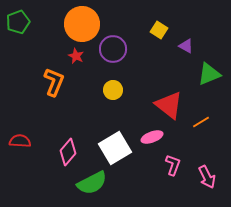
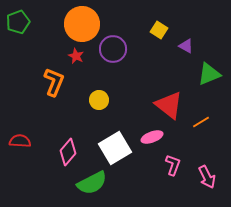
yellow circle: moved 14 px left, 10 px down
